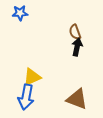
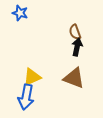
blue star: rotated 21 degrees clockwise
brown triangle: moved 3 px left, 21 px up
